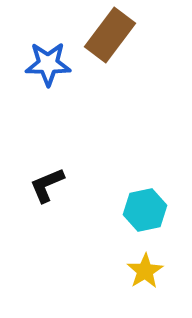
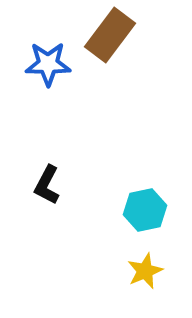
black L-shape: rotated 39 degrees counterclockwise
yellow star: rotated 9 degrees clockwise
